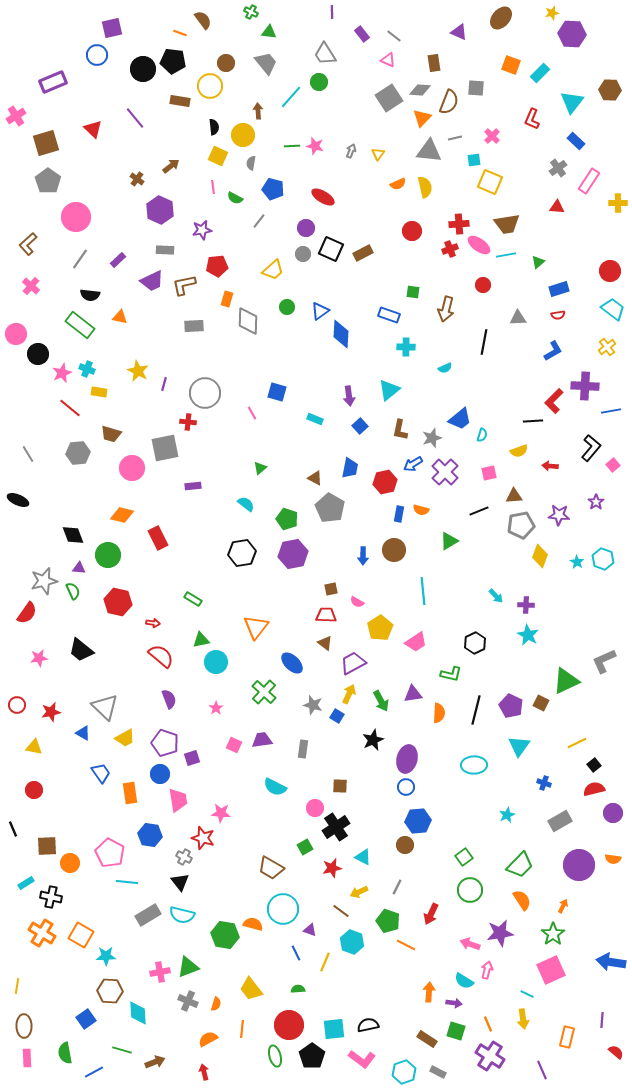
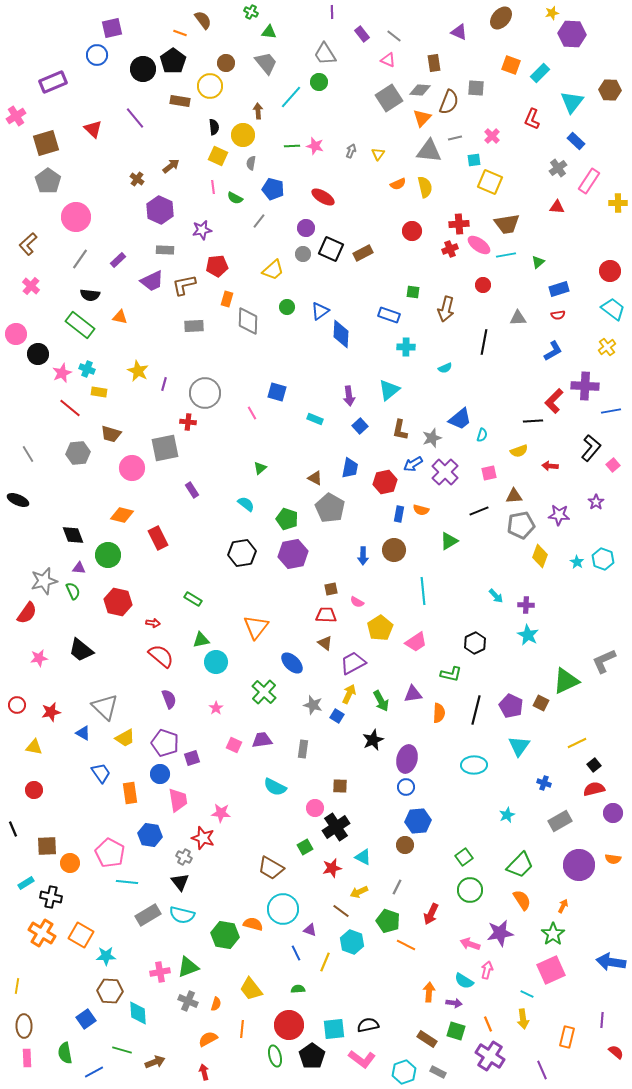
black pentagon at (173, 61): rotated 30 degrees clockwise
purple rectangle at (193, 486): moved 1 px left, 4 px down; rotated 63 degrees clockwise
